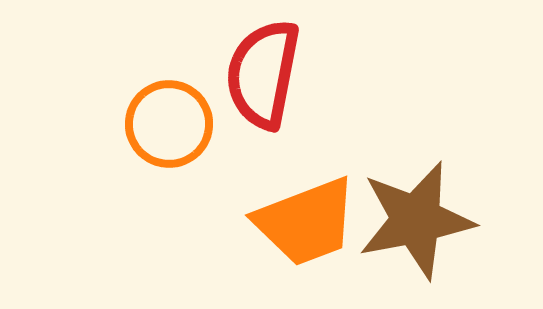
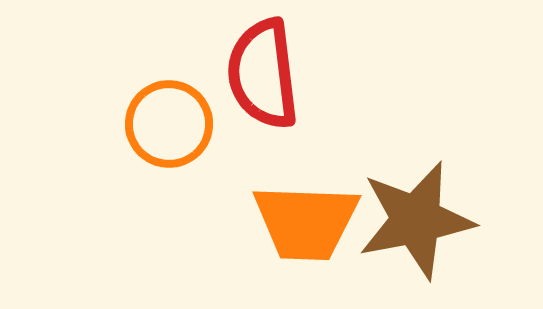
red semicircle: rotated 18 degrees counterclockwise
orange trapezoid: rotated 23 degrees clockwise
